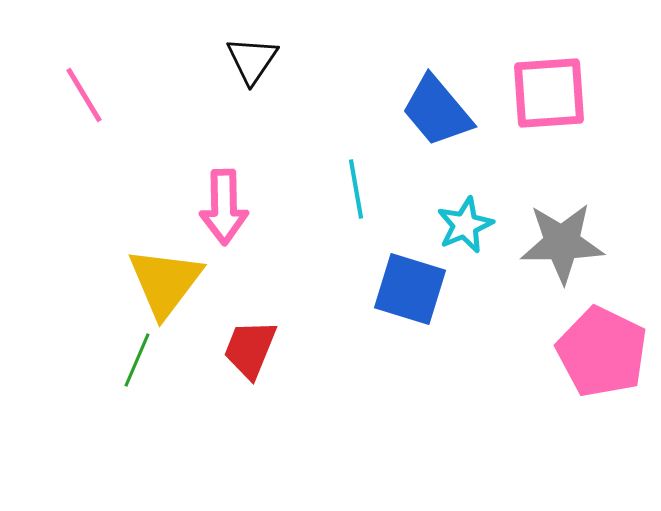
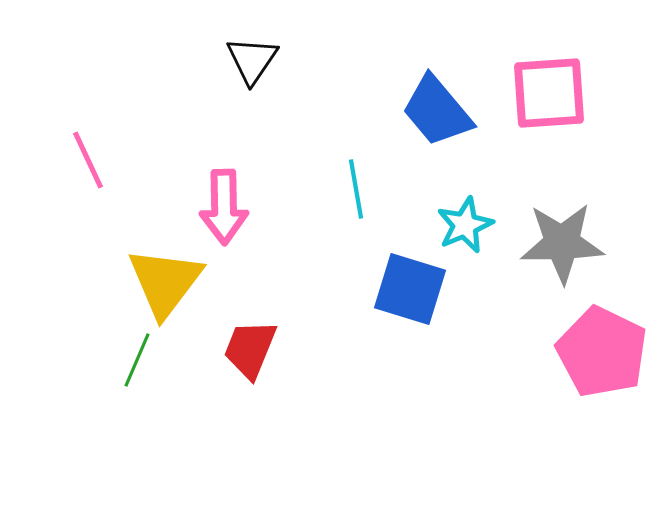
pink line: moved 4 px right, 65 px down; rotated 6 degrees clockwise
